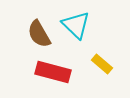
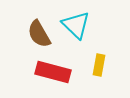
yellow rectangle: moved 3 px left, 1 px down; rotated 60 degrees clockwise
